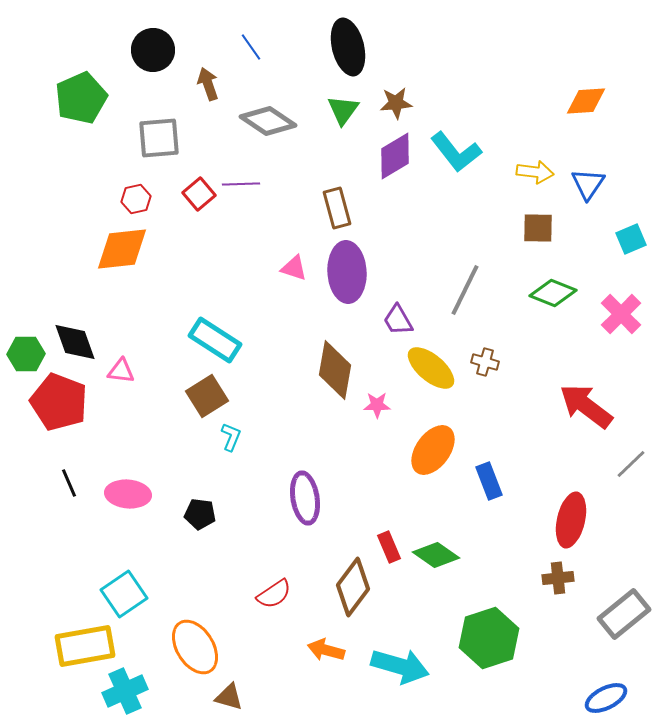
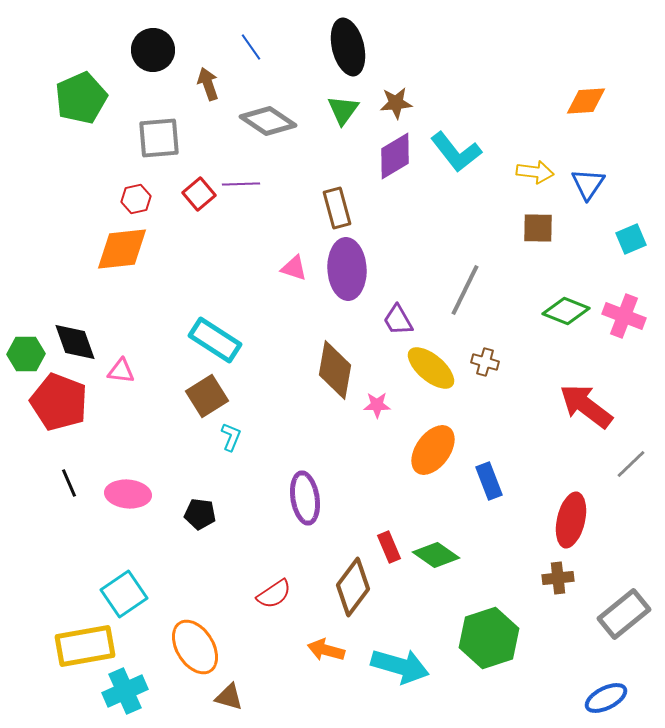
purple ellipse at (347, 272): moved 3 px up
green diamond at (553, 293): moved 13 px right, 18 px down
pink cross at (621, 314): moved 3 px right, 2 px down; rotated 24 degrees counterclockwise
